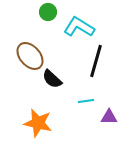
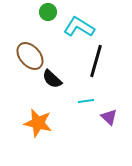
purple triangle: rotated 42 degrees clockwise
